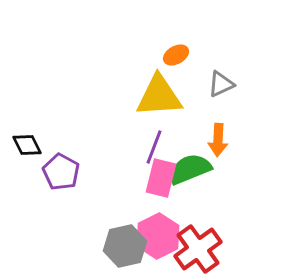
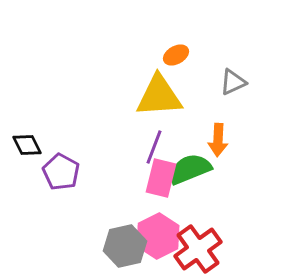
gray triangle: moved 12 px right, 2 px up
